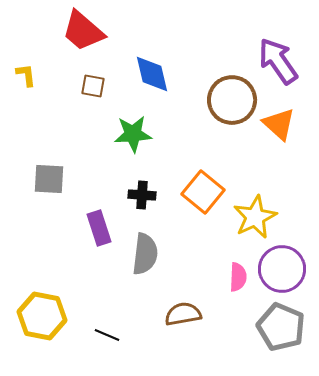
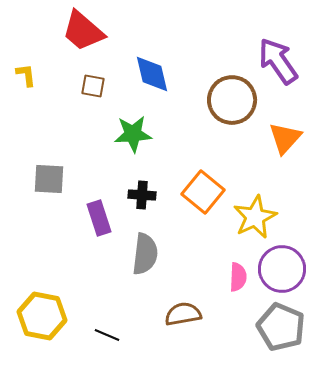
orange triangle: moved 6 px right, 14 px down; rotated 30 degrees clockwise
purple rectangle: moved 10 px up
